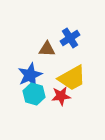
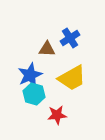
red star: moved 4 px left, 19 px down
